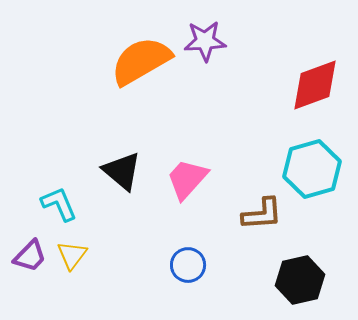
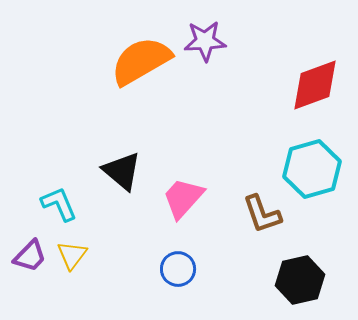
pink trapezoid: moved 4 px left, 19 px down
brown L-shape: rotated 75 degrees clockwise
blue circle: moved 10 px left, 4 px down
